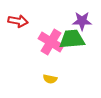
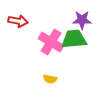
purple star: moved 1 px up
green trapezoid: moved 2 px right
